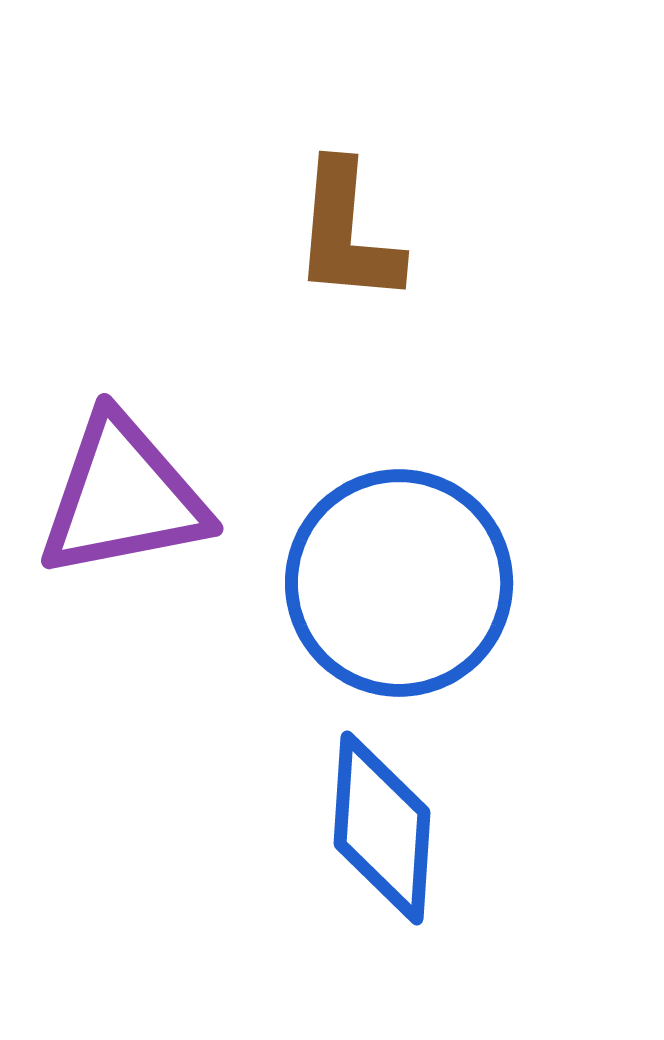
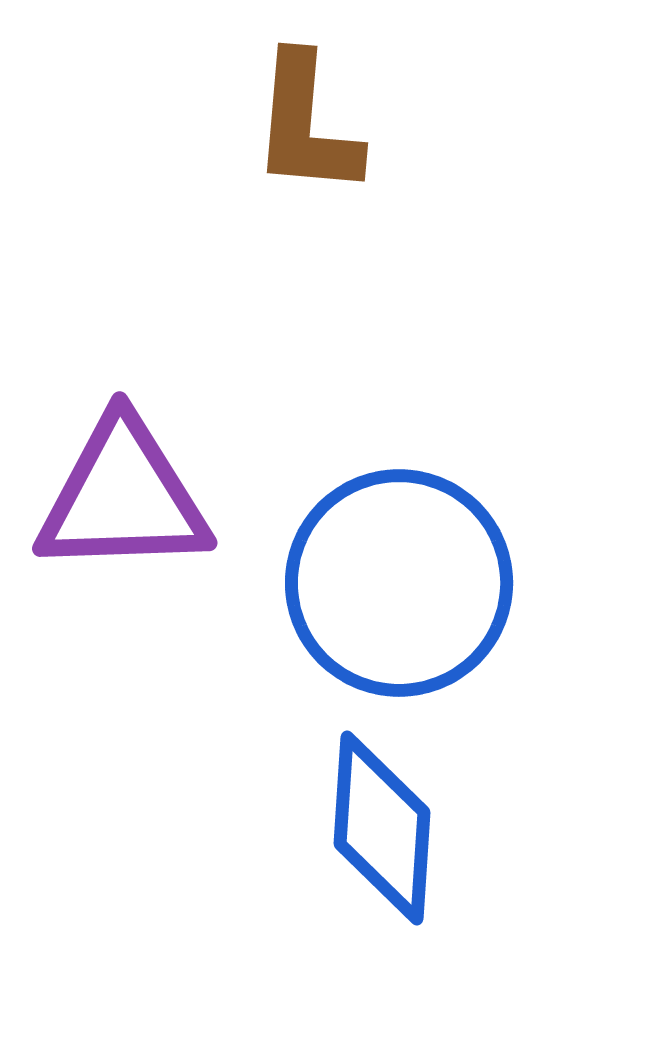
brown L-shape: moved 41 px left, 108 px up
purple triangle: rotated 9 degrees clockwise
